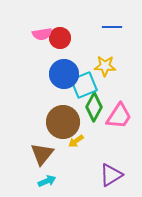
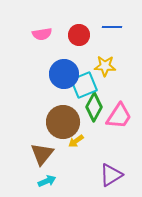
red circle: moved 19 px right, 3 px up
